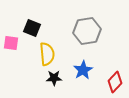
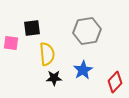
black square: rotated 30 degrees counterclockwise
